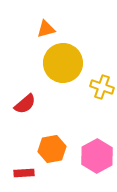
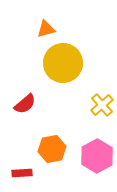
yellow cross: moved 18 px down; rotated 30 degrees clockwise
red rectangle: moved 2 px left
